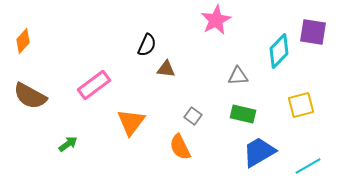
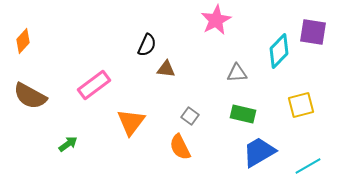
gray triangle: moved 1 px left, 3 px up
gray square: moved 3 px left
